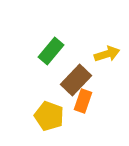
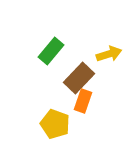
yellow arrow: moved 2 px right
brown rectangle: moved 3 px right, 2 px up
yellow pentagon: moved 6 px right, 8 px down
